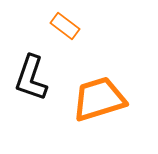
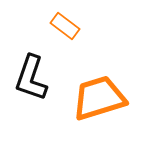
orange trapezoid: moved 1 px up
